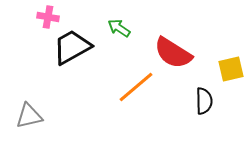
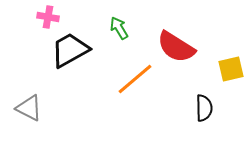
green arrow: rotated 25 degrees clockwise
black trapezoid: moved 2 px left, 3 px down
red semicircle: moved 3 px right, 6 px up
orange line: moved 1 px left, 8 px up
black semicircle: moved 7 px down
gray triangle: moved 8 px up; rotated 40 degrees clockwise
